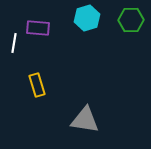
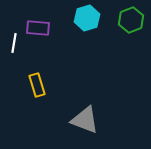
green hexagon: rotated 20 degrees counterclockwise
gray triangle: rotated 12 degrees clockwise
